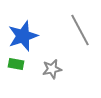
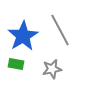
gray line: moved 20 px left
blue star: rotated 12 degrees counterclockwise
